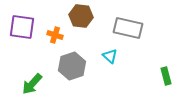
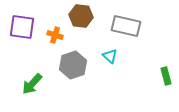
gray rectangle: moved 2 px left, 2 px up
gray hexagon: moved 1 px right, 1 px up
